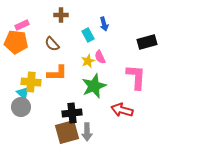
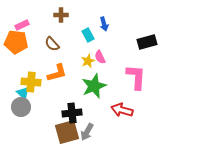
orange L-shape: rotated 15 degrees counterclockwise
gray arrow: rotated 30 degrees clockwise
